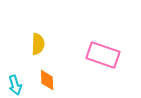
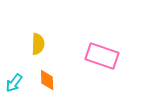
pink rectangle: moved 1 px left, 1 px down
cyan arrow: moved 1 px left, 2 px up; rotated 54 degrees clockwise
